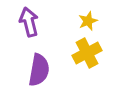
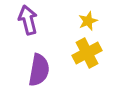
purple arrow: moved 1 px left, 2 px up
